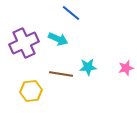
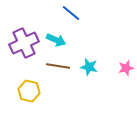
cyan arrow: moved 2 px left, 1 px down
cyan star: moved 1 px right; rotated 18 degrees clockwise
brown line: moved 3 px left, 8 px up
yellow hexagon: moved 2 px left; rotated 20 degrees clockwise
